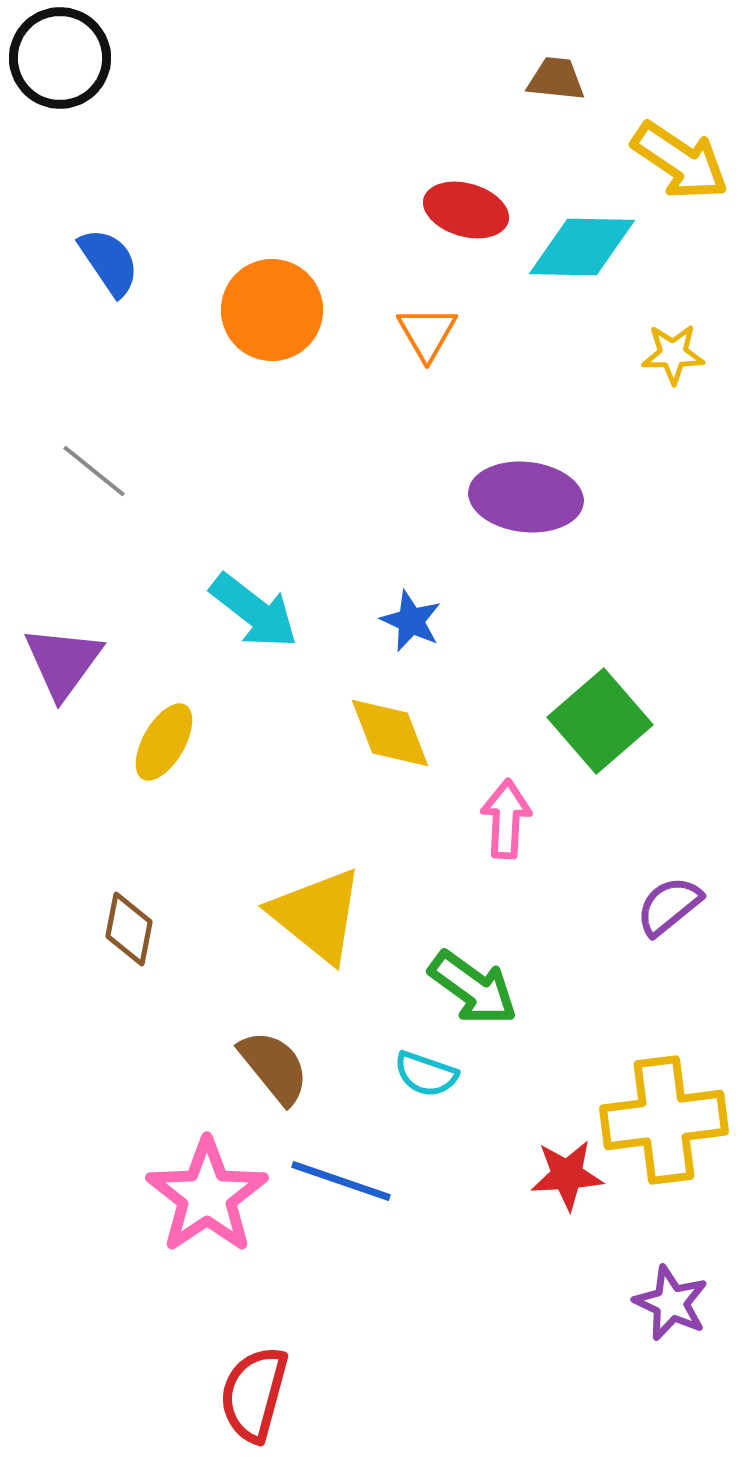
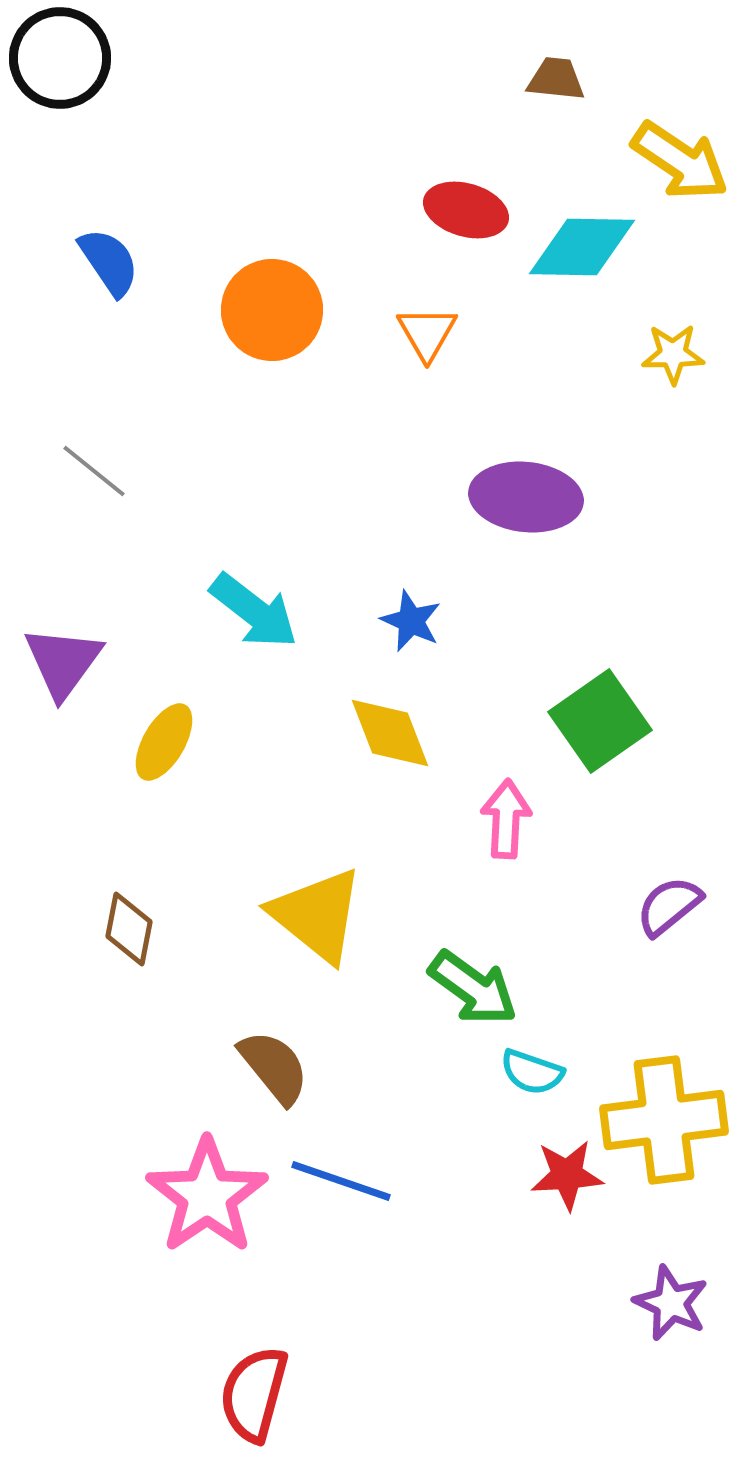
green square: rotated 6 degrees clockwise
cyan semicircle: moved 106 px right, 2 px up
